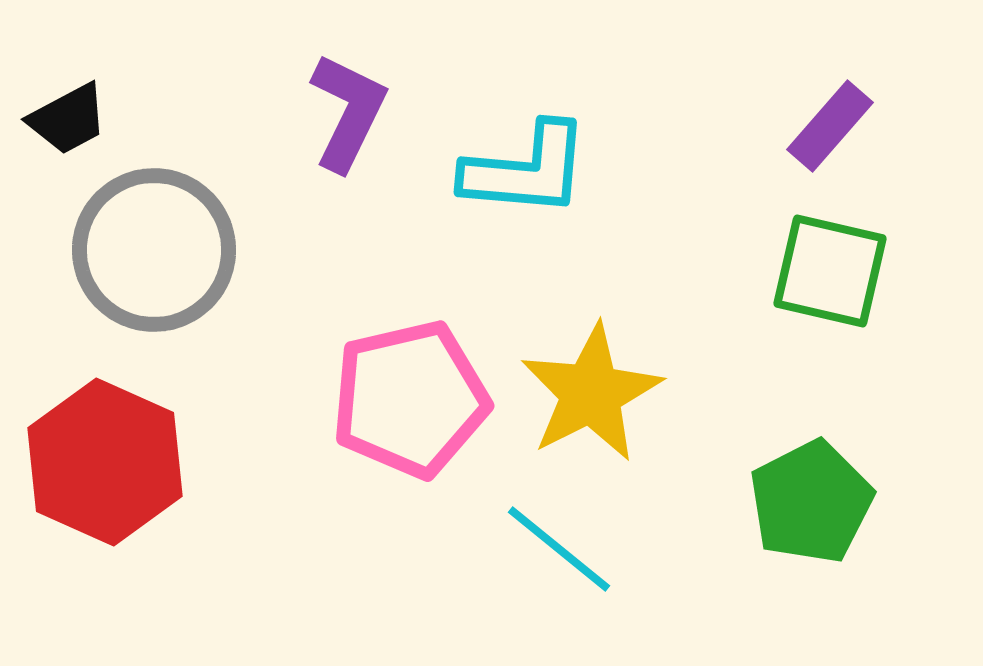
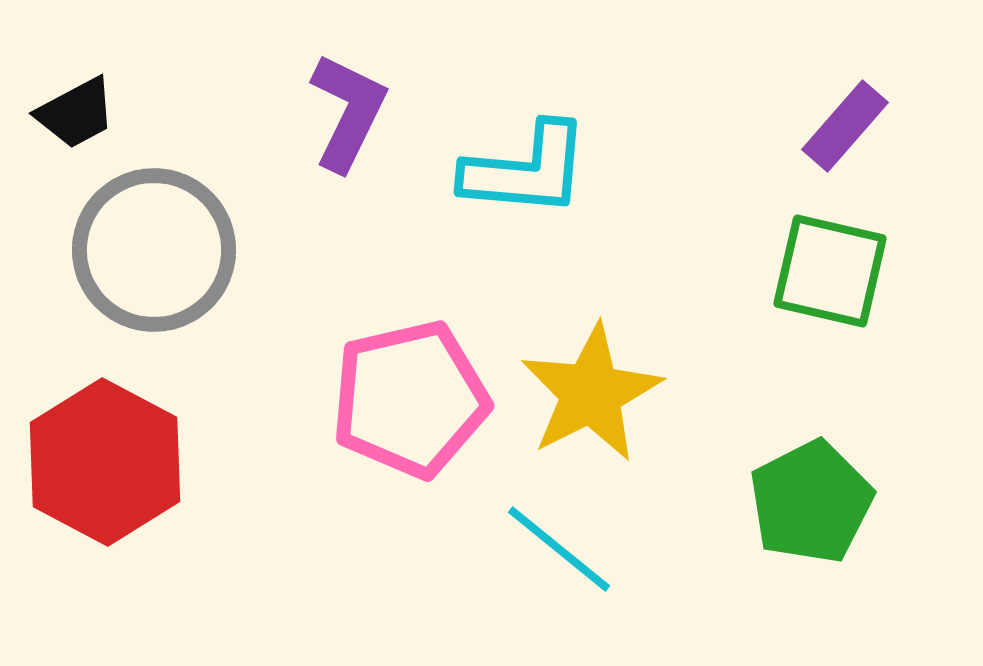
black trapezoid: moved 8 px right, 6 px up
purple rectangle: moved 15 px right
red hexagon: rotated 4 degrees clockwise
